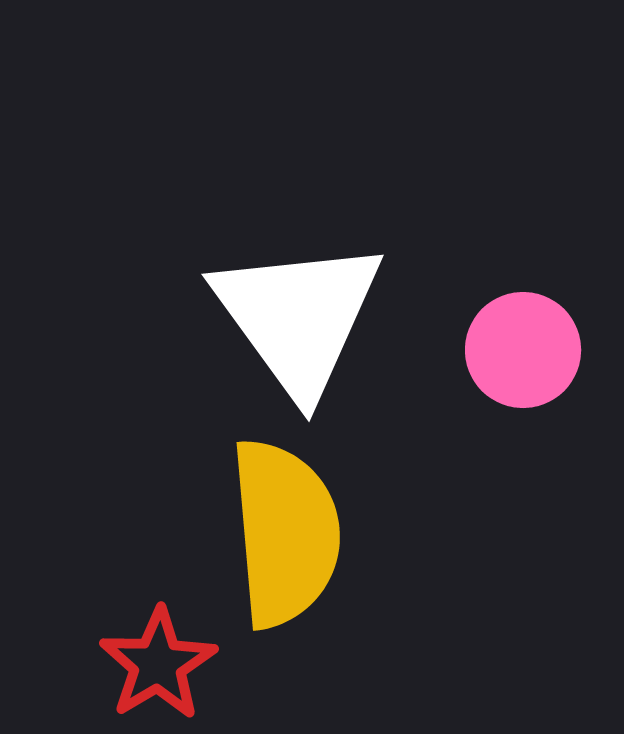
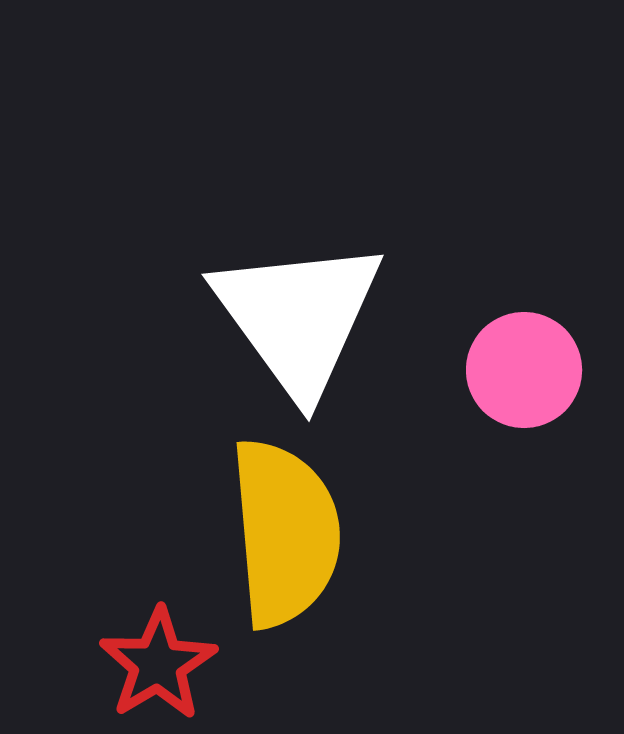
pink circle: moved 1 px right, 20 px down
